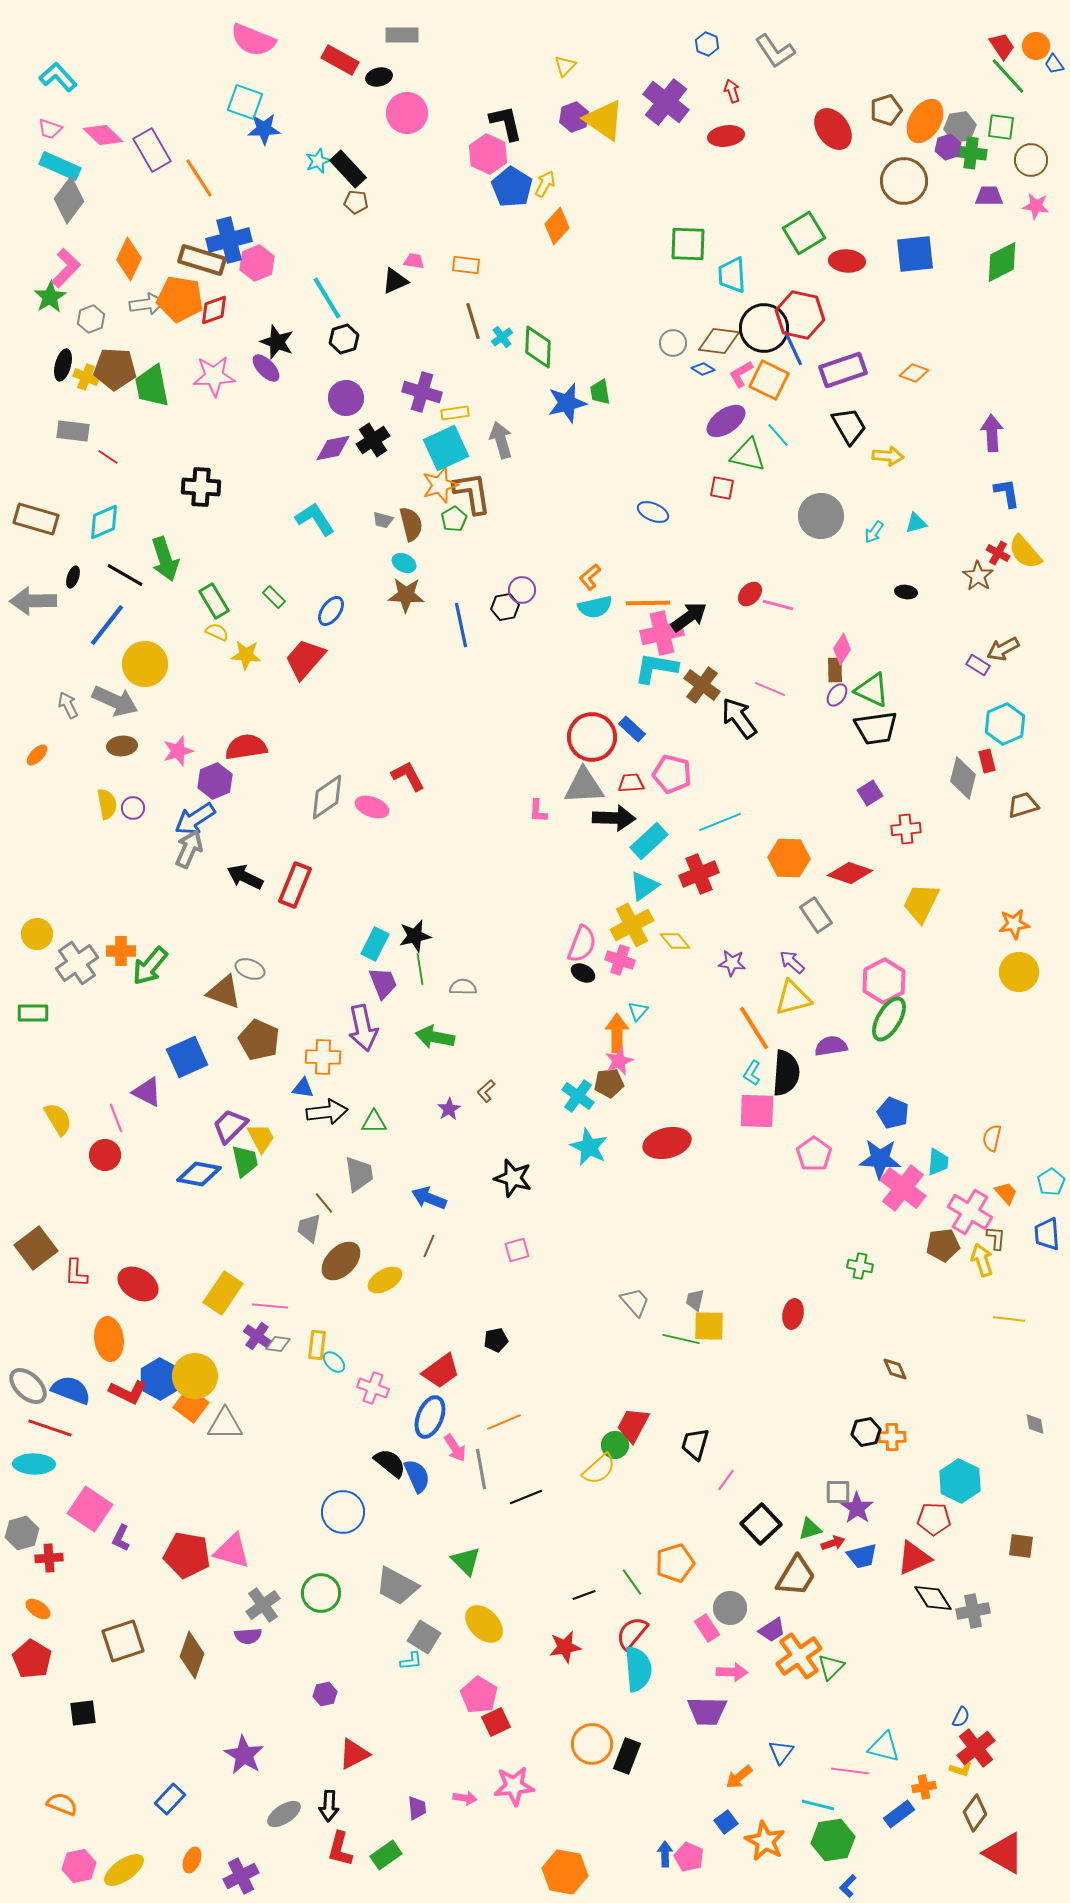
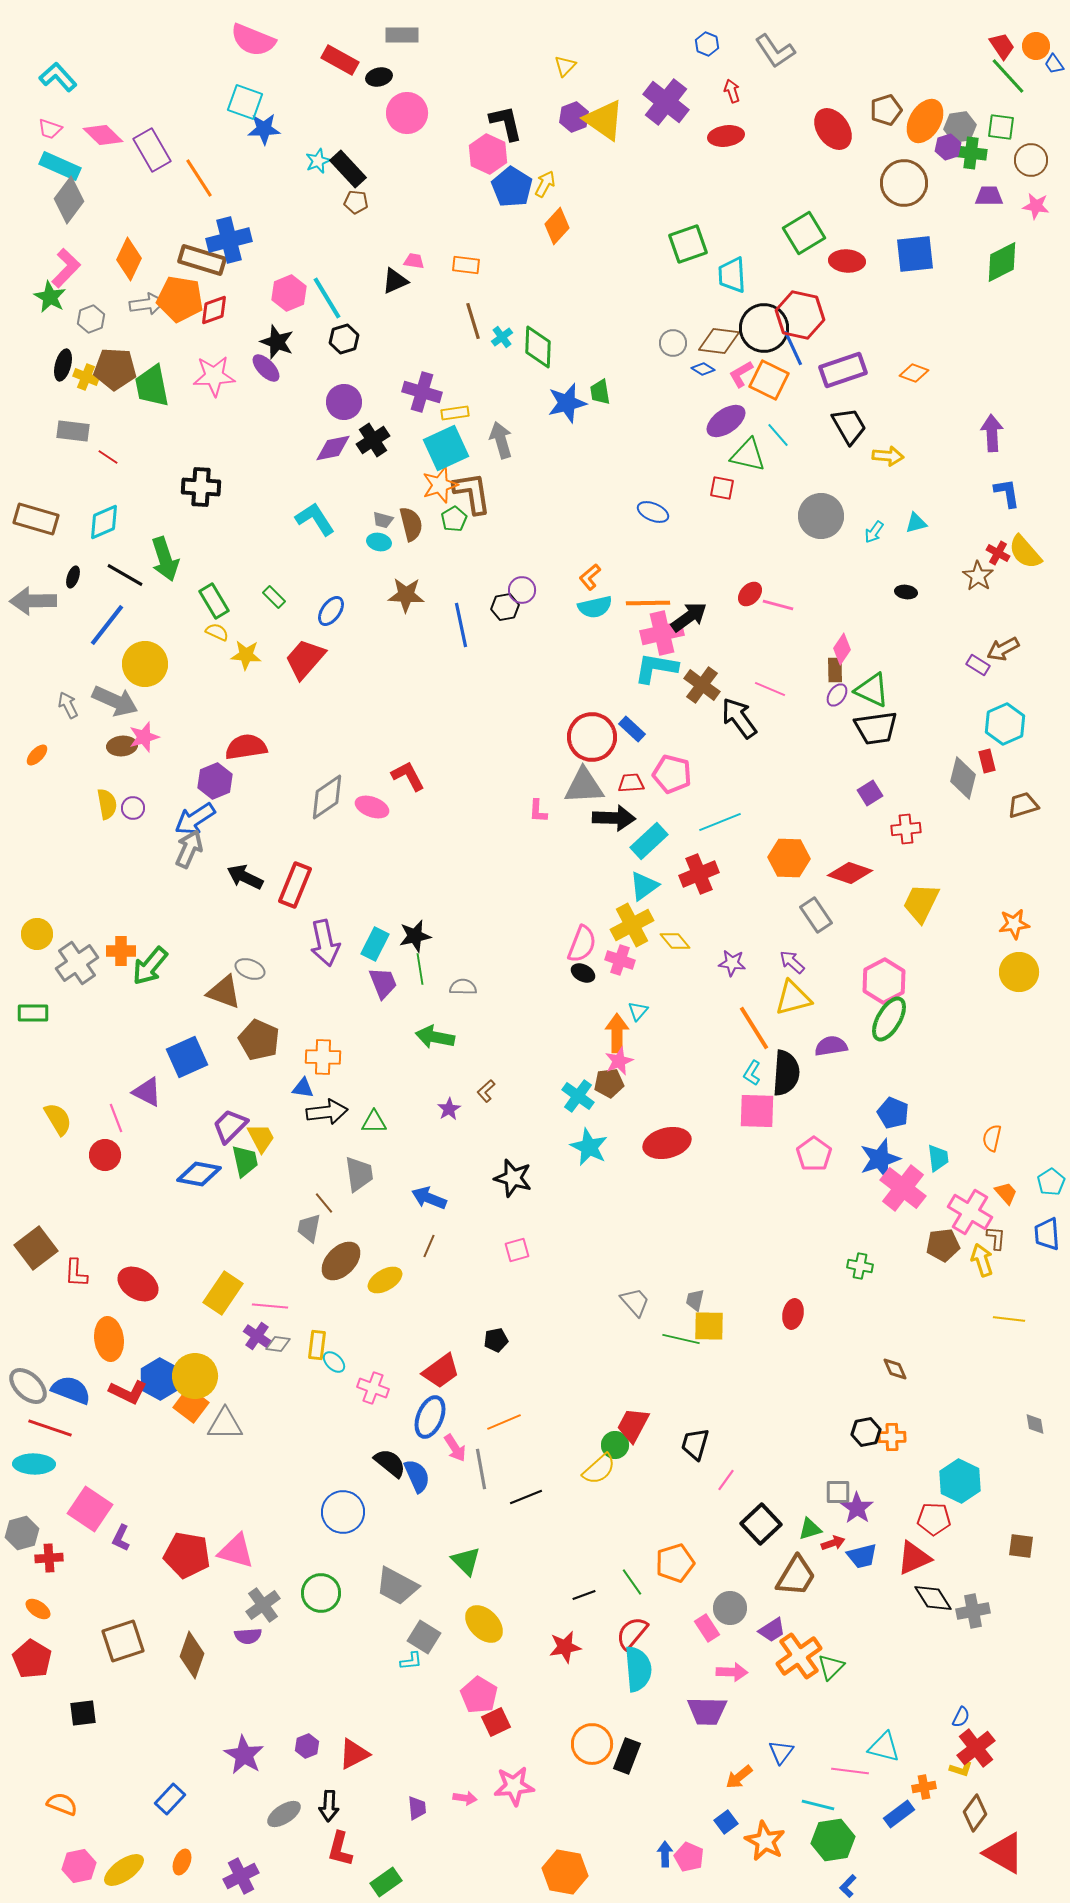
brown circle at (904, 181): moved 2 px down
green square at (688, 244): rotated 21 degrees counterclockwise
pink hexagon at (257, 263): moved 32 px right, 30 px down
green star at (50, 297): rotated 12 degrees counterclockwise
purple circle at (346, 398): moved 2 px left, 4 px down
cyan ellipse at (404, 563): moved 25 px left, 21 px up; rotated 15 degrees counterclockwise
pink star at (178, 751): moved 34 px left, 14 px up
purple arrow at (363, 1028): moved 38 px left, 85 px up
blue star at (880, 1159): rotated 21 degrees counterclockwise
cyan trapezoid at (938, 1162): moved 4 px up; rotated 12 degrees counterclockwise
pink triangle at (232, 1551): moved 4 px right
purple hexagon at (325, 1694): moved 18 px left, 52 px down; rotated 10 degrees counterclockwise
green rectangle at (386, 1855): moved 27 px down
orange ellipse at (192, 1860): moved 10 px left, 2 px down
